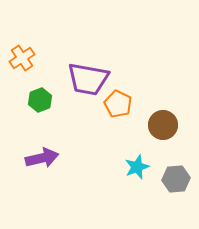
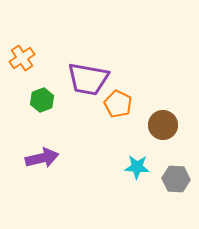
green hexagon: moved 2 px right
cyan star: rotated 25 degrees clockwise
gray hexagon: rotated 8 degrees clockwise
